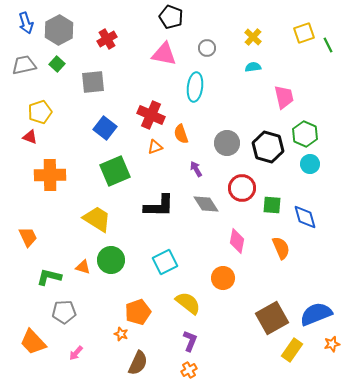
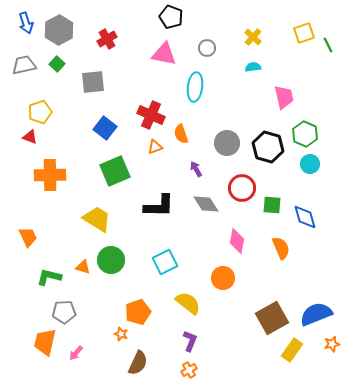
orange trapezoid at (33, 342): moved 12 px right; rotated 56 degrees clockwise
